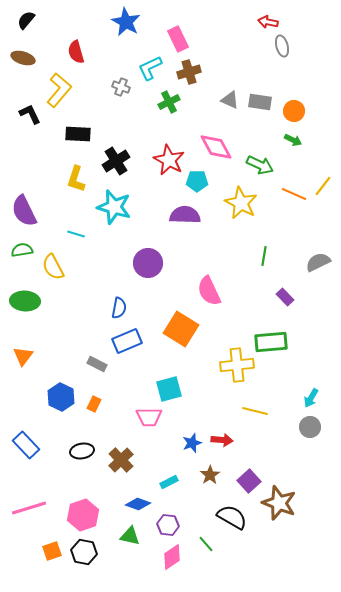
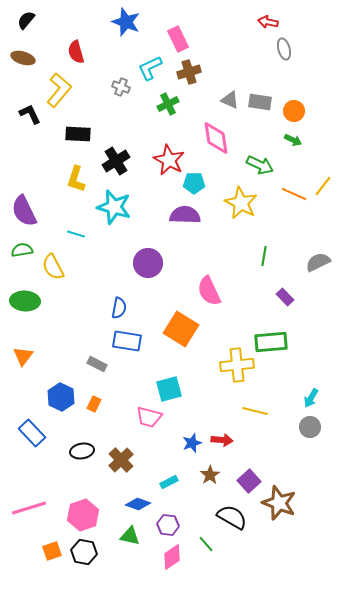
blue star at (126, 22): rotated 8 degrees counterclockwise
gray ellipse at (282, 46): moved 2 px right, 3 px down
green cross at (169, 102): moved 1 px left, 2 px down
pink diamond at (216, 147): moved 9 px up; rotated 20 degrees clockwise
cyan pentagon at (197, 181): moved 3 px left, 2 px down
blue rectangle at (127, 341): rotated 32 degrees clockwise
pink trapezoid at (149, 417): rotated 16 degrees clockwise
blue rectangle at (26, 445): moved 6 px right, 12 px up
